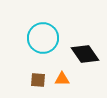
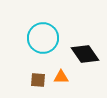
orange triangle: moved 1 px left, 2 px up
